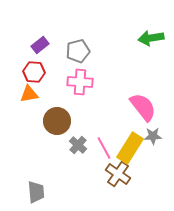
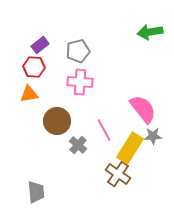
green arrow: moved 1 px left, 6 px up
red hexagon: moved 5 px up
pink semicircle: moved 2 px down
pink line: moved 18 px up
